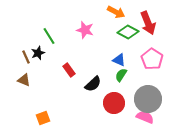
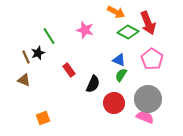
black semicircle: rotated 24 degrees counterclockwise
